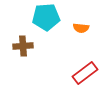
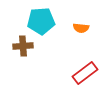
cyan pentagon: moved 5 px left, 4 px down
